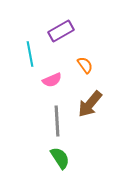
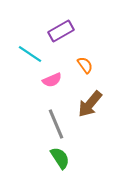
cyan line: rotated 45 degrees counterclockwise
gray line: moved 1 px left, 3 px down; rotated 20 degrees counterclockwise
